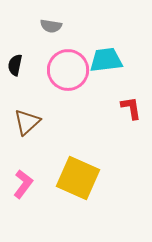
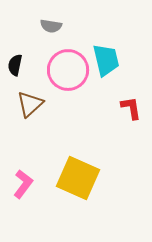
cyan trapezoid: rotated 84 degrees clockwise
brown triangle: moved 3 px right, 18 px up
